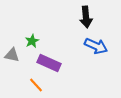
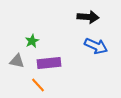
black arrow: moved 2 px right; rotated 80 degrees counterclockwise
gray triangle: moved 5 px right, 6 px down
purple rectangle: rotated 30 degrees counterclockwise
orange line: moved 2 px right
